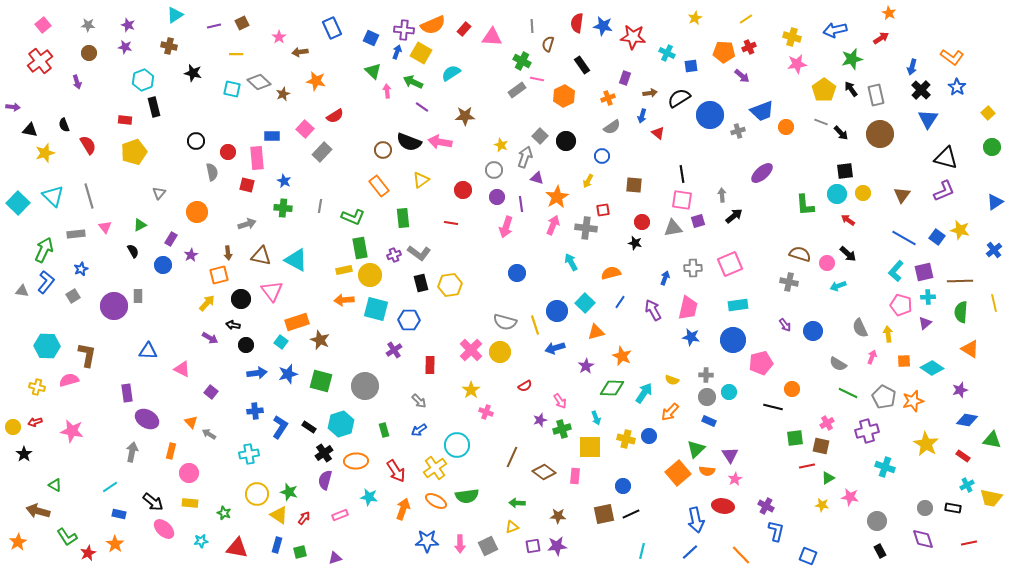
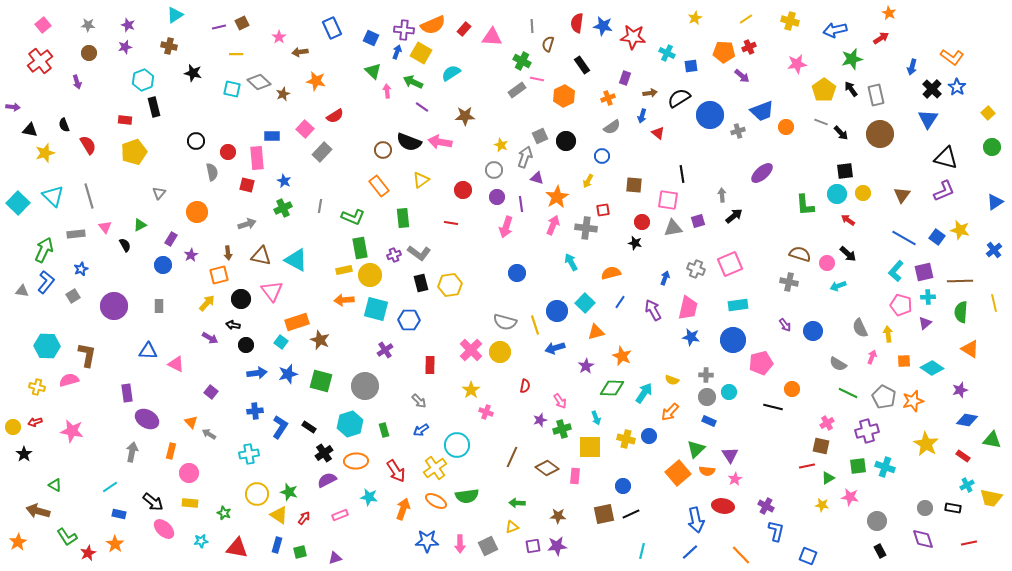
purple line at (214, 26): moved 5 px right, 1 px down
yellow cross at (792, 37): moved 2 px left, 16 px up
purple star at (125, 47): rotated 24 degrees counterclockwise
black cross at (921, 90): moved 11 px right, 1 px up
gray square at (540, 136): rotated 21 degrees clockwise
pink square at (682, 200): moved 14 px left
green cross at (283, 208): rotated 30 degrees counterclockwise
black semicircle at (133, 251): moved 8 px left, 6 px up
gray cross at (693, 268): moved 3 px right, 1 px down; rotated 24 degrees clockwise
gray rectangle at (138, 296): moved 21 px right, 10 px down
purple cross at (394, 350): moved 9 px left
pink triangle at (182, 369): moved 6 px left, 5 px up
red semicircle at (525, 386): rotated 48 degrees counterclockwise
cyan hexagon at (341, 424): moved 9 px right
blue arrow at (419, 430): moved 2 px right
green square at (795, 438): moved 63 px right, 28 px down
brown diamond at (544, 472): moved 3 px right, 4 px up
purple semicircle at (325, 480): moved 2 px right; rotated 48 degrees clockwise
